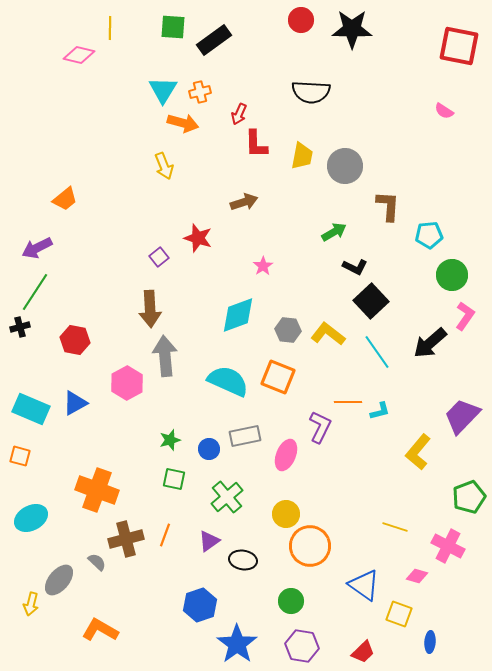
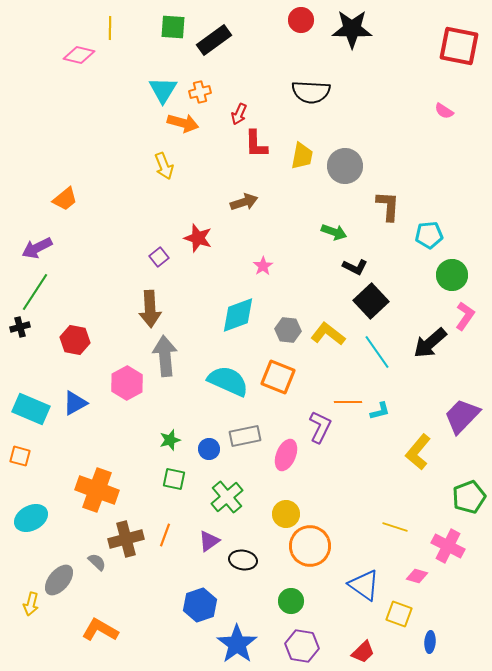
green arrow at (334, 232): rotated 50 degrees clockwise
